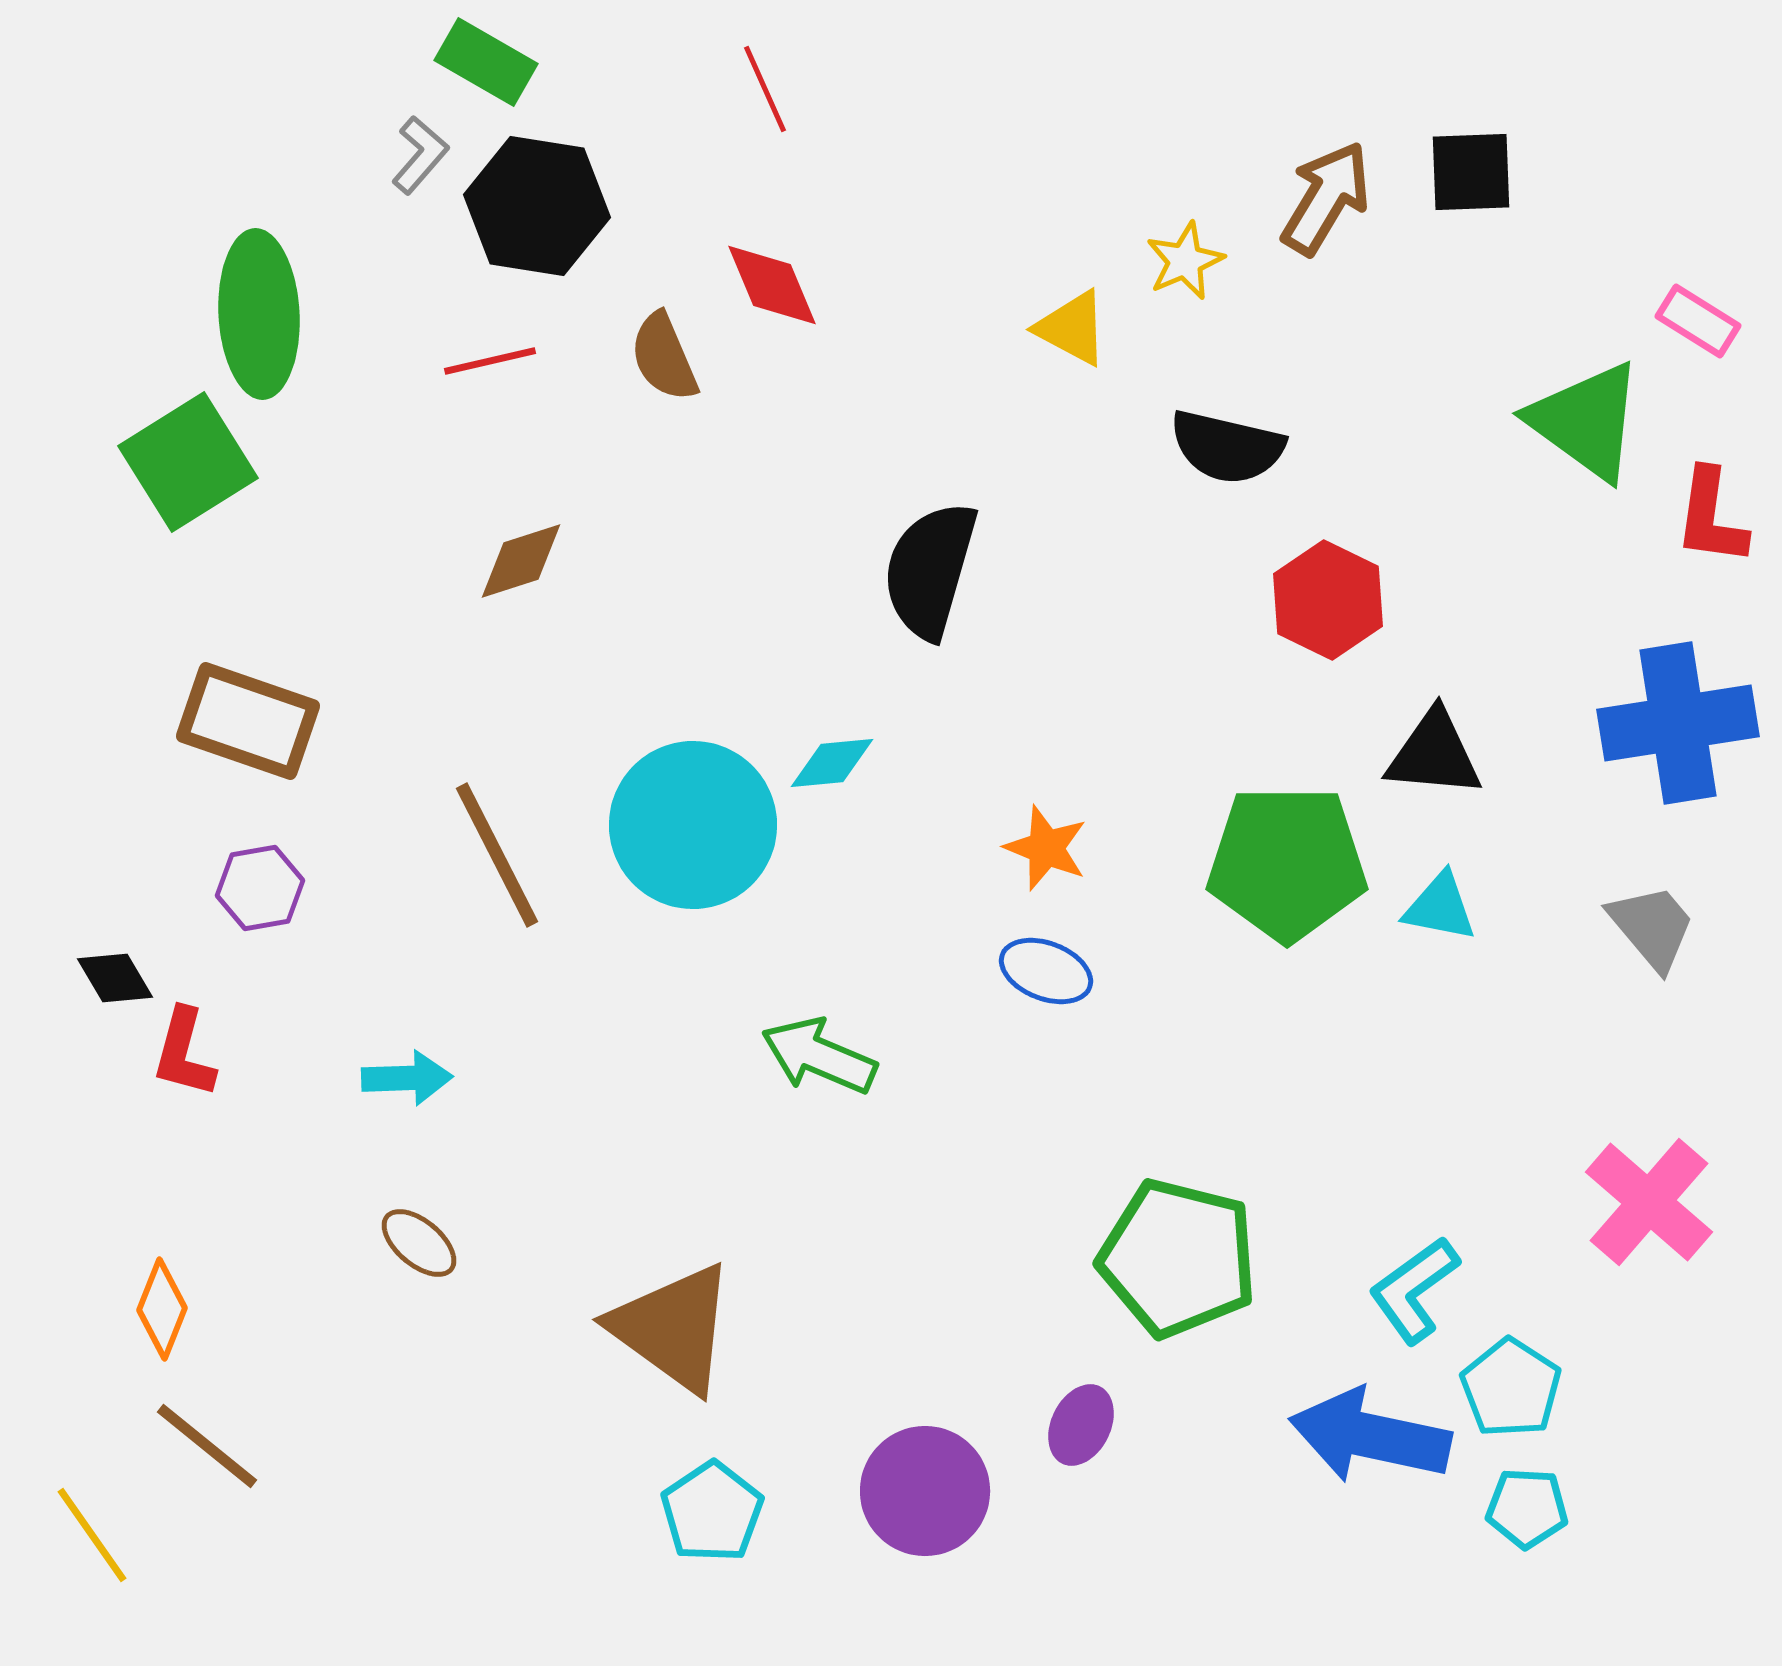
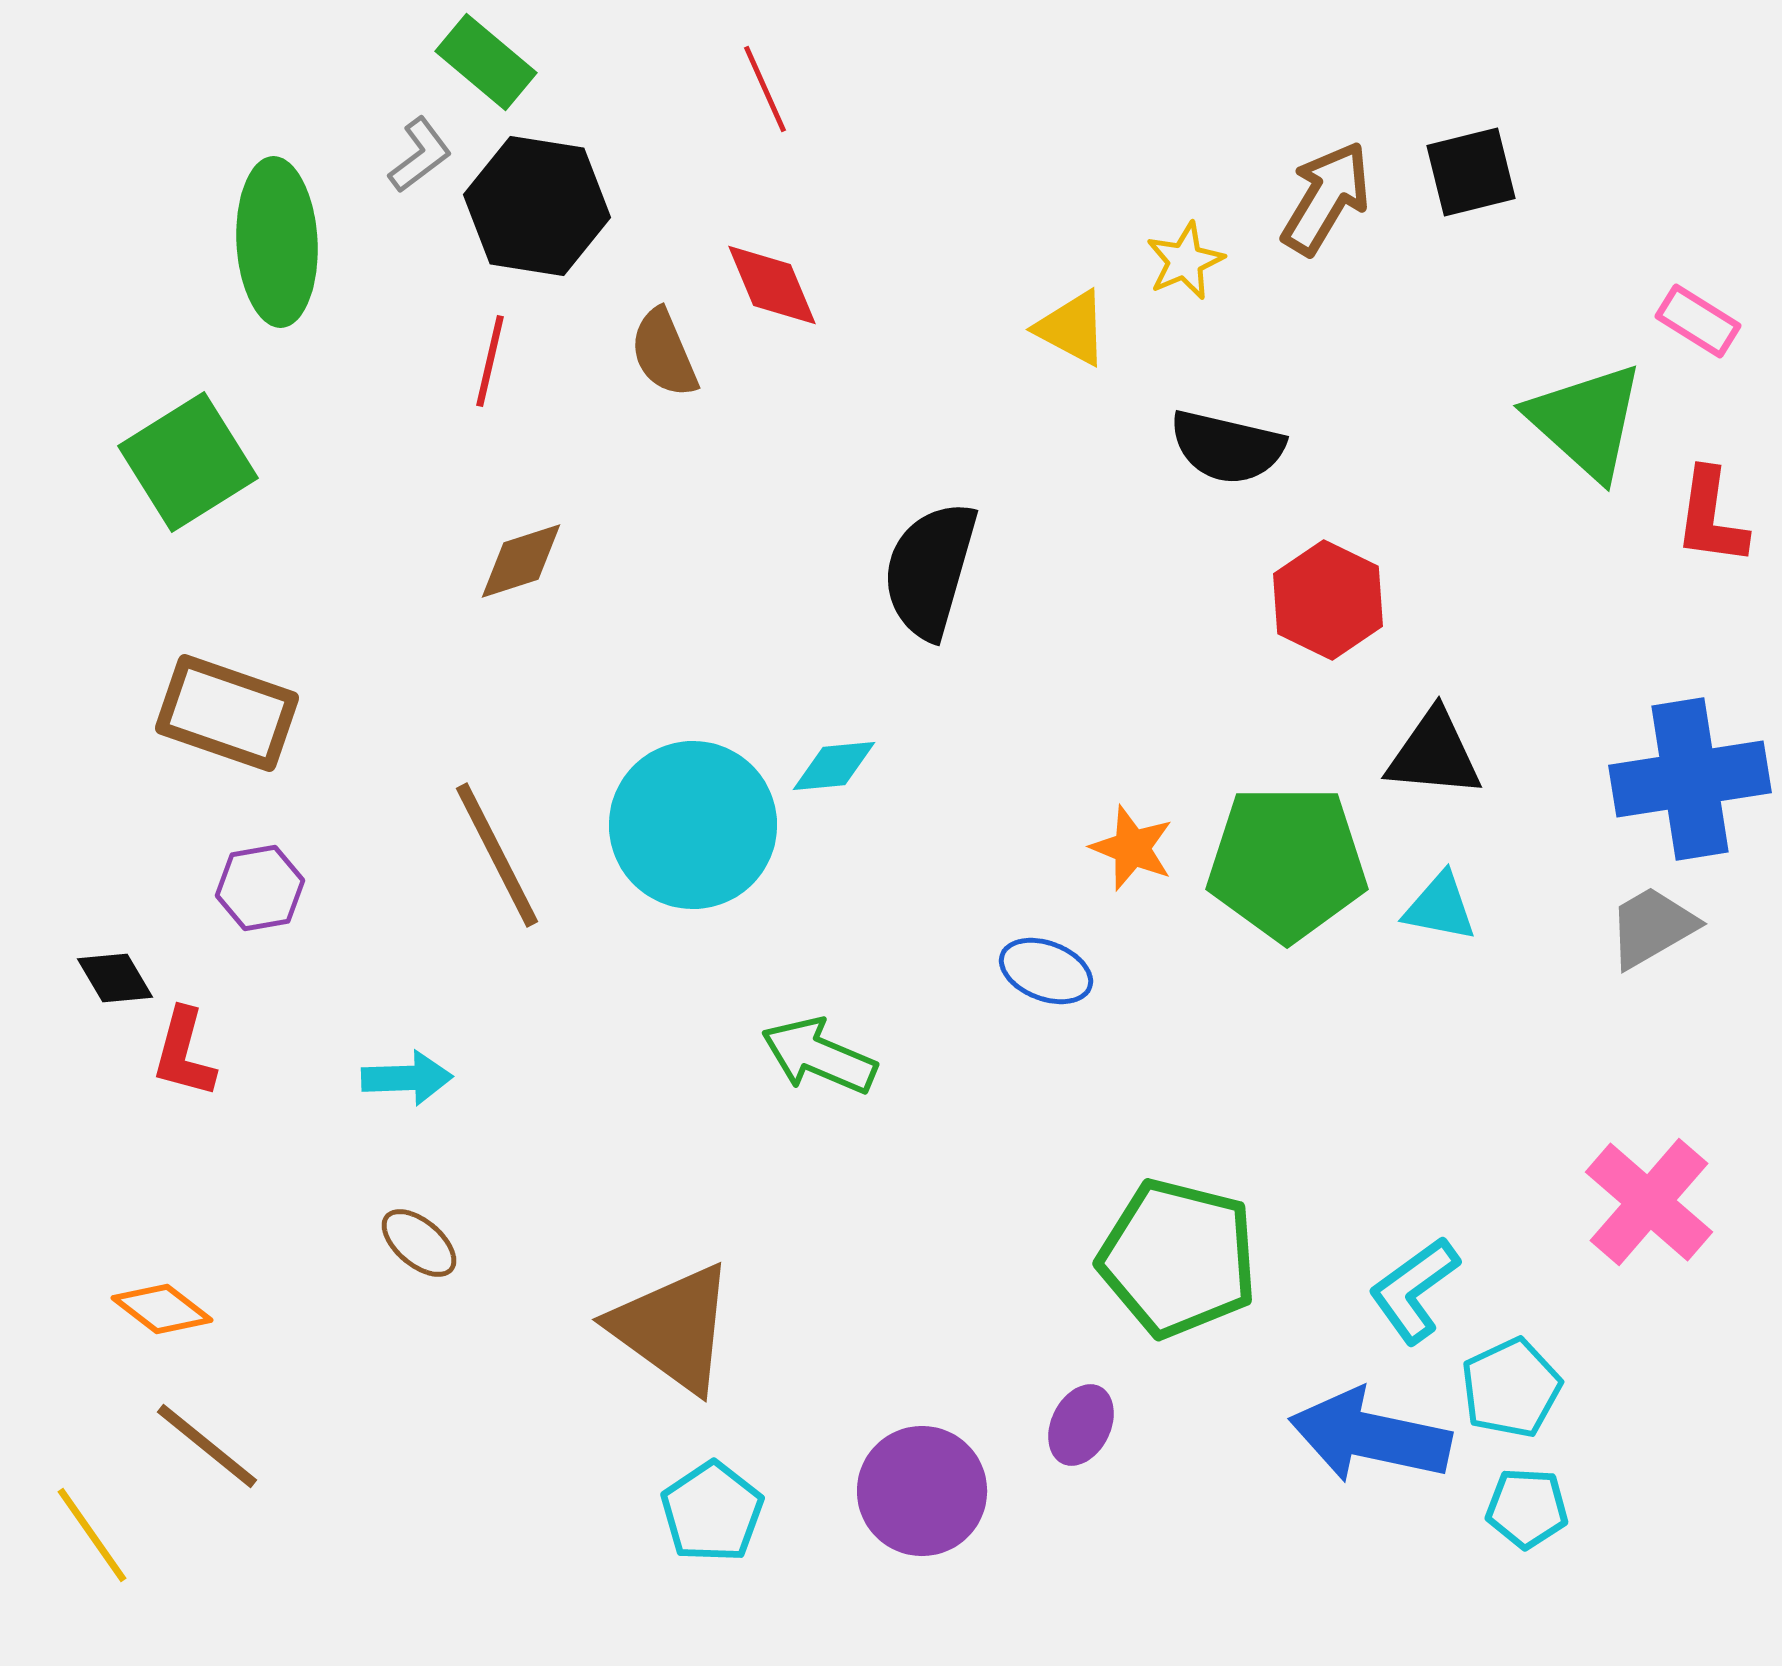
green rectangle at (486, 62): rotated 10 degrees clockwise
gray L-shape at (420, 155): rotated 12 degrees clockwise
black square at (1471, 172): rotated 12 degrees counterclockwise
green ellipse at (259, 314): moved 18 px right, 72 px up
brown semicircle at (664, 357): moved 4 px up
red line at (490, 361): rotated 64 degrees counterclockwise
green triangle at (1586, 421): rotated 6 degrees clockwise
brown rectangle at (248, 721): moved 21 px left, 8 px up
blue cross at (1678, 723): moved 12 px right, 56 px down
cyan diamond at (832, 763): moved 2 px right, 3 px down
orange star at (1046, 848): moved 86 px right
gray trapezoid at (1652, 927): rotated 80 degrees counterclockwise
orange diamond at (162, 1309): rotated 74 degrees counterclockwise
cyan pentagon at (1511, 1388): rotated 14 degrees clockwise
purple circle at (925, 1491): moved 3 px left
